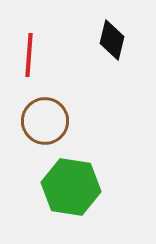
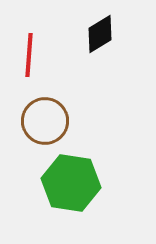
black diamond: moved 12 px left, 6 px up; rotated 45 degrees clockwise
green hexagon: moved 4 px up
